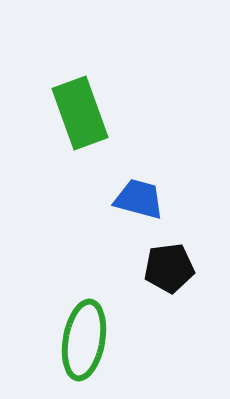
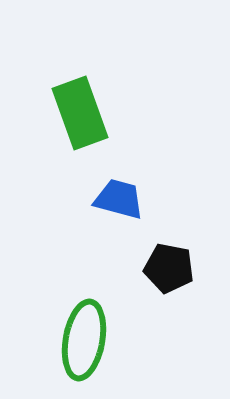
blue trapezoid: moved 20 px left
black pentagon: rotated 18 degrees clockwise
